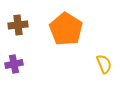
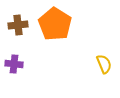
orange pentagon: moved 11 px left, 5 px up
purple cross: rotated 18 degrees clockwise
